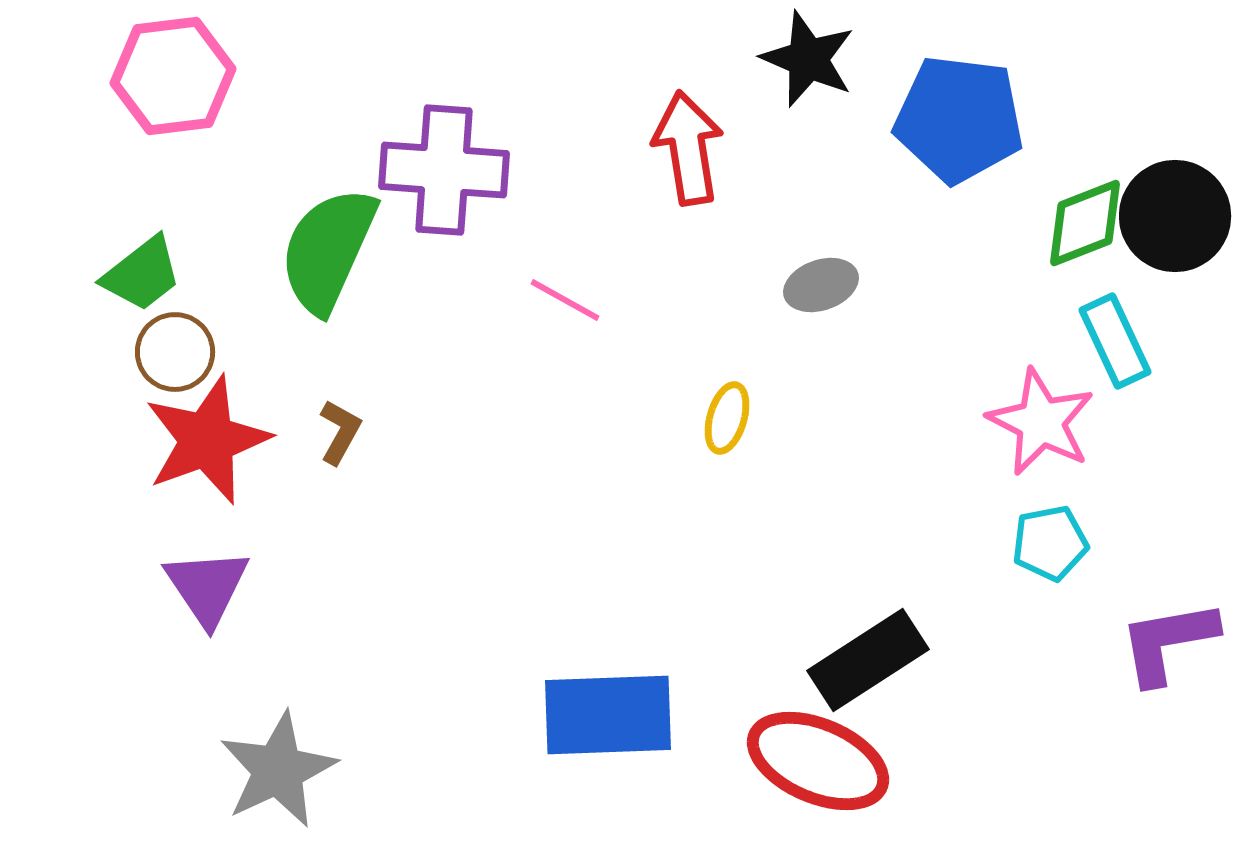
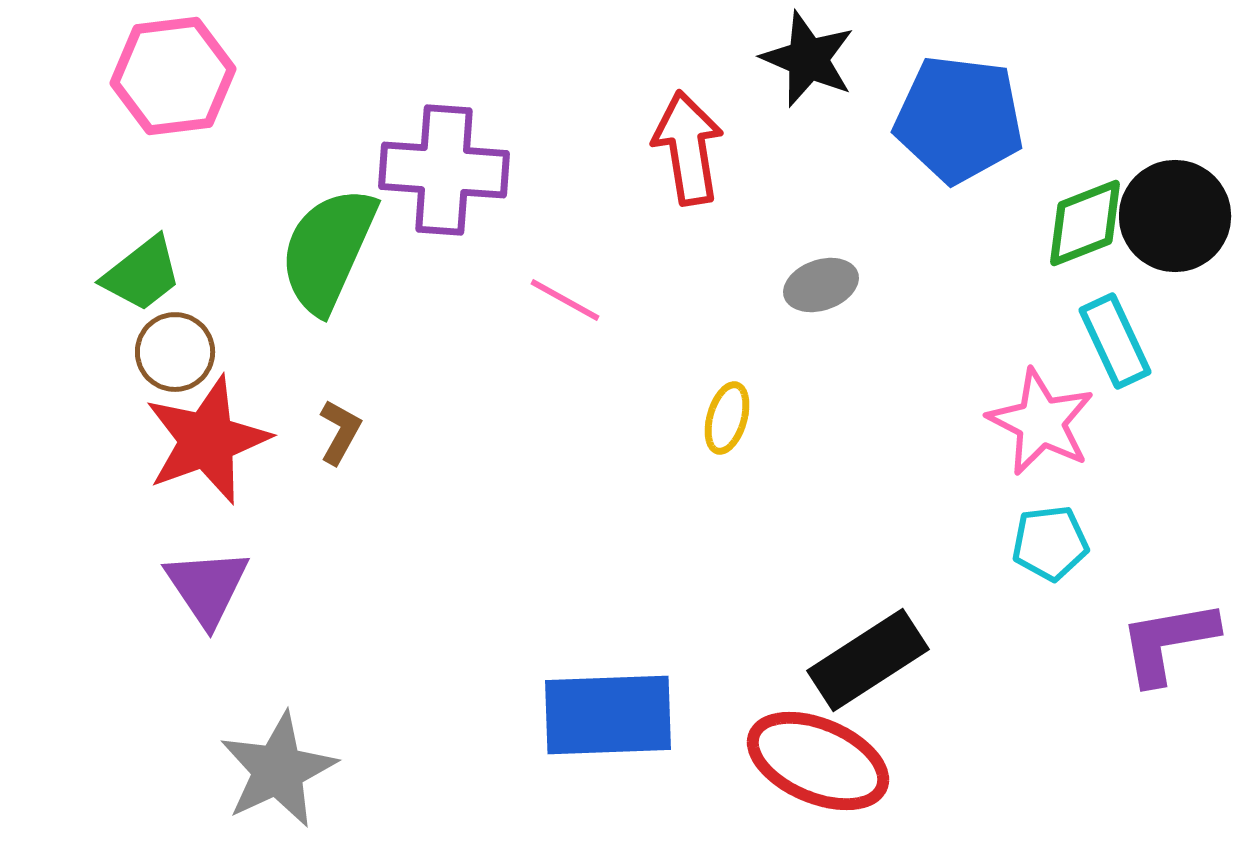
cyan pentagon: rotated 4 degrees clockwise
